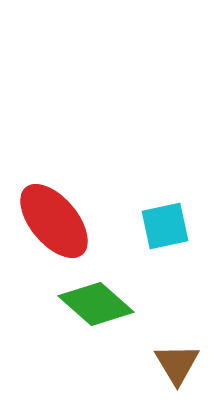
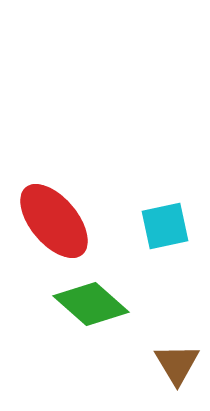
green diamond: moved 5 px left
